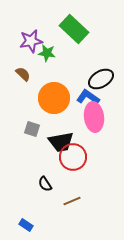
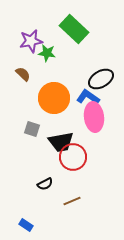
black semicircle: rotated 84 degrees counterclockwise
